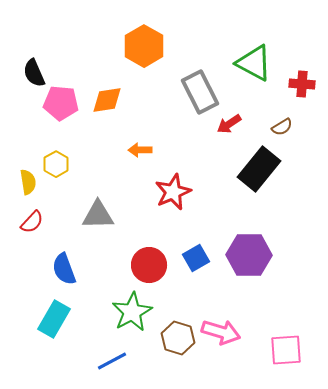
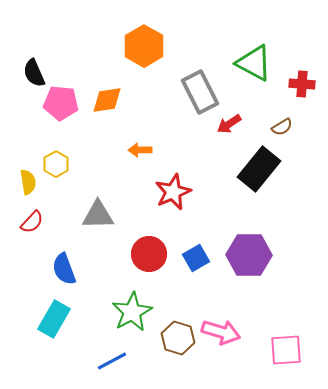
red circle: moved 11 px up
